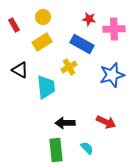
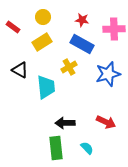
red star: moved 7 px left, 1 px down
red rectangle: moved 1 px left, 2 px down; rotated 24 degrees counterclockwise
blue star: moved 4 px left, 1 px up
green rectangle: moved 2 px up
